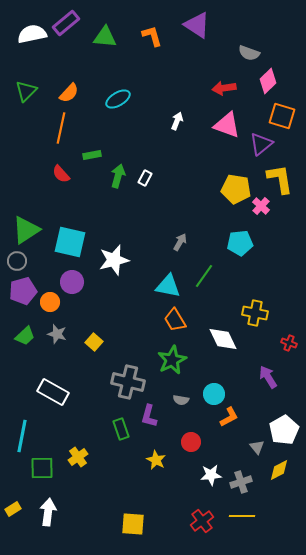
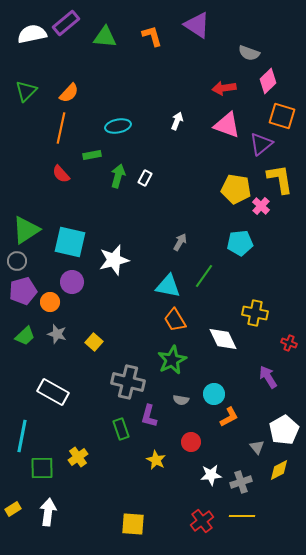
cyan ellipse at (118, 99): moved 27 px down; rotated 20 degrees clockwise
